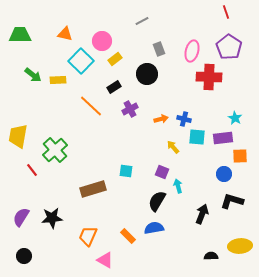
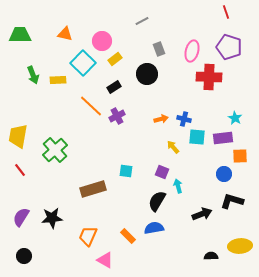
purple pentagon at (229, 47): rotated 15 degrees counterclockwise
cyan square at (81, 61): moved 2 px right, 2 px down
green arrow at (33, 75): rotated 30 degrees clockwise
purple cross at (130, 109): moved 13 px left, 7 px down
red line at (32, 170): moved 12 px left
black arrow at (202, 214): rotated 48 degrees clockwise
